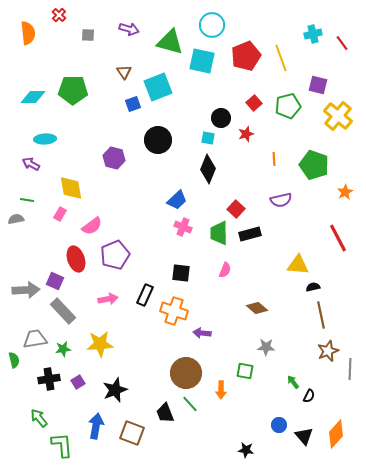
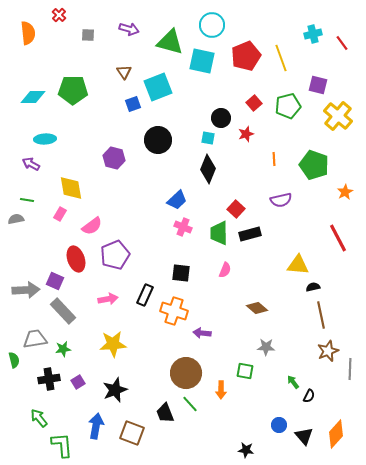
yellow star at (100, 344): moved 13 px right
